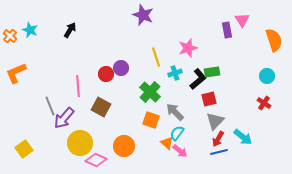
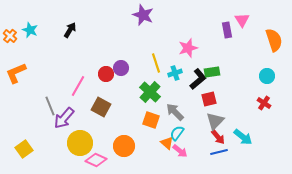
yellow line: moved 6 px down
pink line: rotated 35 degrees clockwise
red arrow: moved 2 px up; rotated 70 degrees counterclockwise
